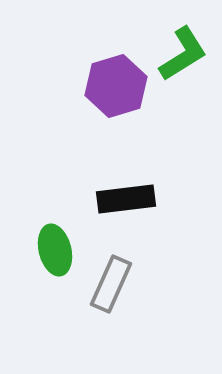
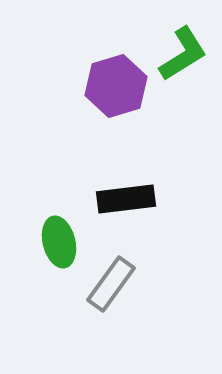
green ellipse: moved 4 px right, 8 px up
gray rectangle: rotated 12 degrees clockwise
